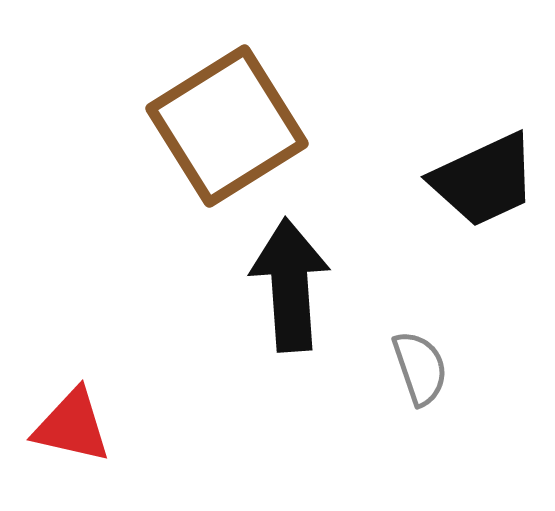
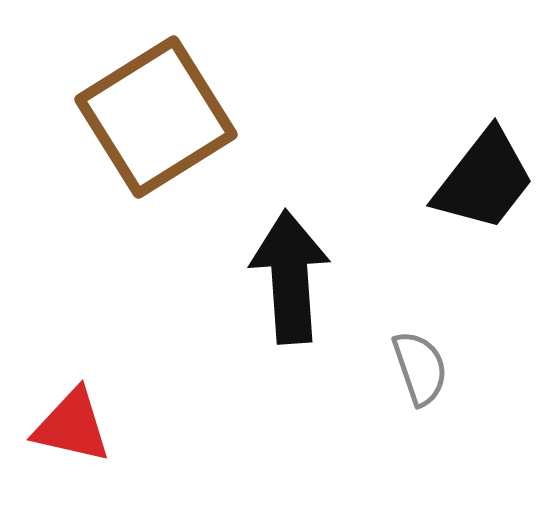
brown square: moved 71 px left, 9 px up
black trapezoid: rotated 27 degrees counterclockwise
black arrow: moved 8 px up
